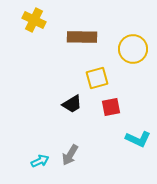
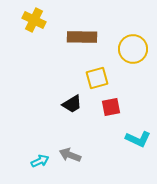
gray arrow: rotated 80 degrees clockwise
